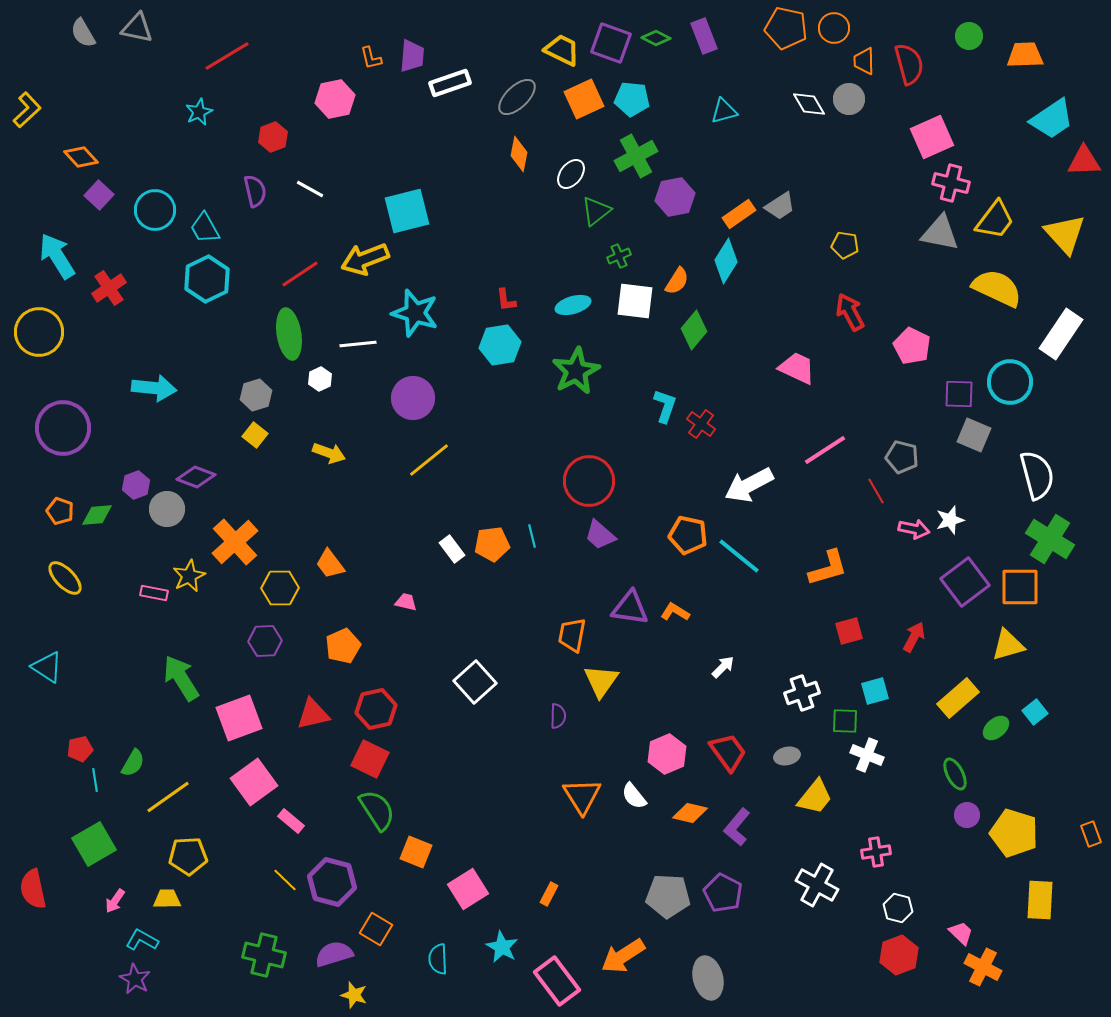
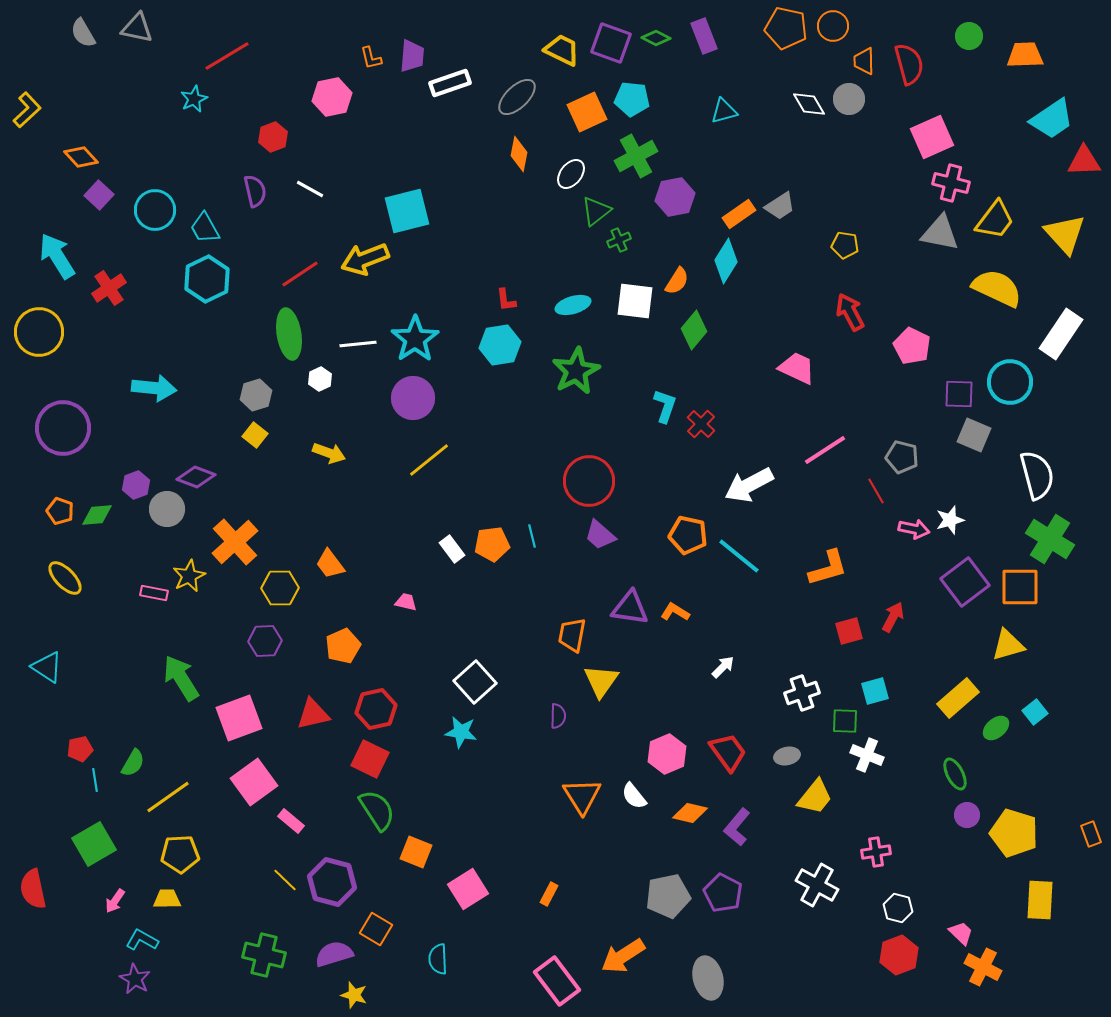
orange circle at (834, 28): moved 1 px left, 2 px up
pink hexagon at (335, 99): moved 3 px left, 2 px up
orange square at (584, 99): moved 3 px right, 13 px down
cyan star at (199, 112): moved 5 px left, 13 px up
green cross at (619, 256): moved 16 px up
cyan star at (415, 313): moved 26 px down; rotated 21 degrees clockwise
red cross at (701, 424): rotated 8 degrees clockwise
red arrow at (914, 637): moved 21 px left, 20 px up
yellow pentagon at (188, 856): moved 8 px left, 2 px up
gray pentagon at (668, 896): rotated 15 degrees counterclockwise
cyan star at (502, 947): moved 41 px left, 215 px up; rotated 20 degrees counterclockwise
